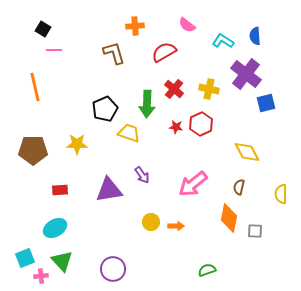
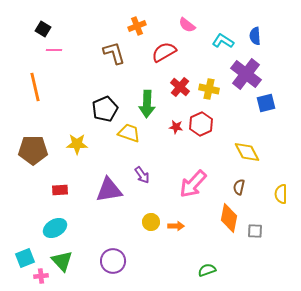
orange cross: moved 2 px right; rotated 18 degrees counterclockwise
red cross: moved 6 px right, 2 px up
pink arrow: rotated 8 degrees counterclockwise
purple circle: moved 8 px up
